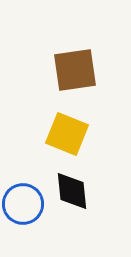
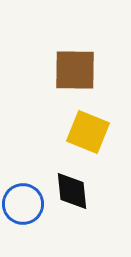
brown square: rotated 9 degrees clockwise
yellow square: moved 21 px right, 2 px up
